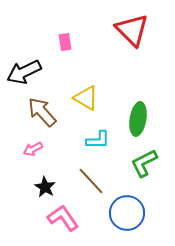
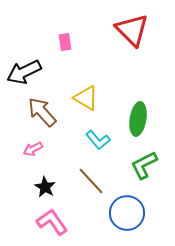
cyan L-shape: rotated 50 degrees clockwise
green L-shape: moved 2 px down
pink L-shape: moved 11 px left, 4 px down
